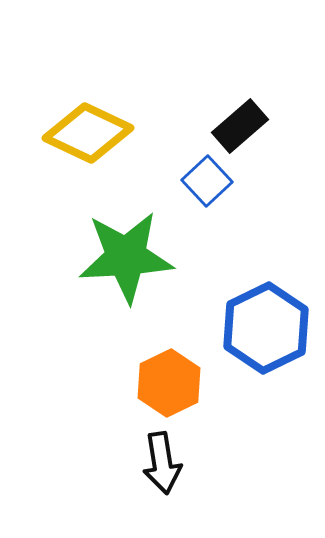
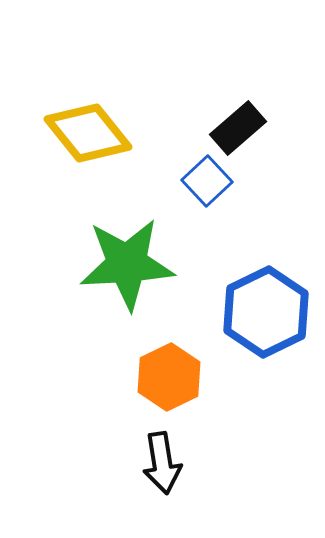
black rectangle: moved 2 px left, 2 px down
yellow diamond: rotated 26 degrees clockwise
green star: moved 1 px right, 7 px down
blue hexagon: moved 16 px up
orange hexagon: moved 6 px up
